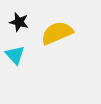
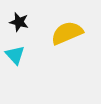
yellow semicircle: moved 10 px right
